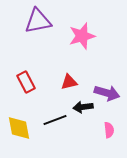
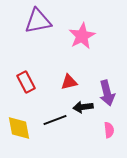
pink star: rotated 12 degrees counterclockwise
purple arrow: rotated 60 degrees clockwise
